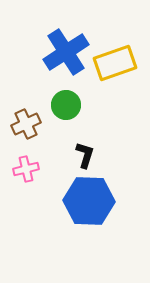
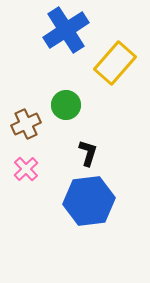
blue cross: moved 22 px up
yellow rectangle: rotated 30 degrees counterclockwise
black L-shape: moved 3 px right, 2 px up
pink cross: rotated 30 degrees counterclockwise
blue hexagon: rotated 9 degrees counterclockwise
